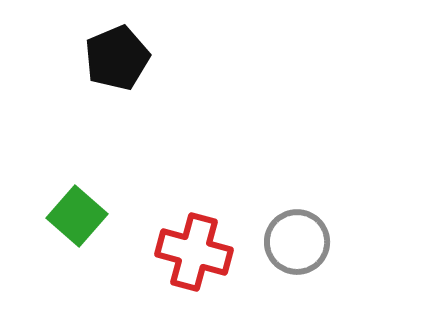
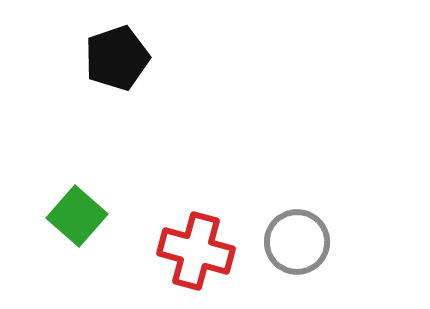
black pentagon: rotated 4 degrees clockwise
red cross: moved 2 px right, 1 px up
